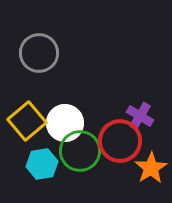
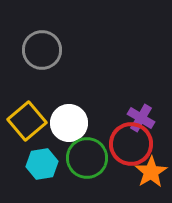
gray circle: moved 3 px right, 3 px up
purple cross: moved 1 px right, 2 px down
white circle: moved 4 px right
red circle: moved 11 px right, 3 px down
green circle: moved 7 px right, 7 px down
orange star: moved 4 px down
